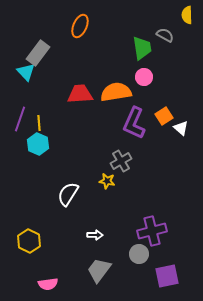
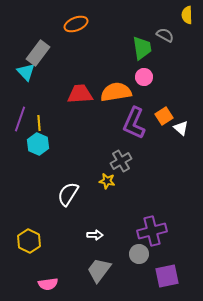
orange ellipse: moved 4 px left, 2 px up; rotated 45 degrees clockwise
